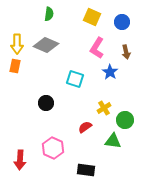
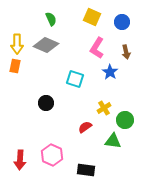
green semicircle: moved 2 px right, 5 px down; rotated 32 degrees counterclockwise
pink hexagon: moved 1 px left, 7 px down
